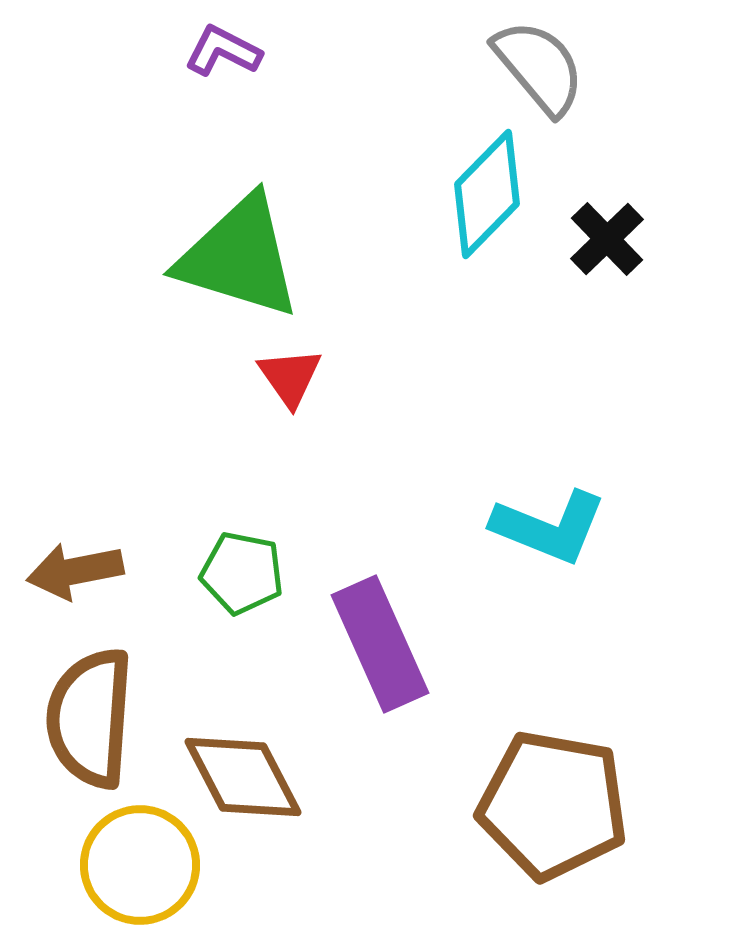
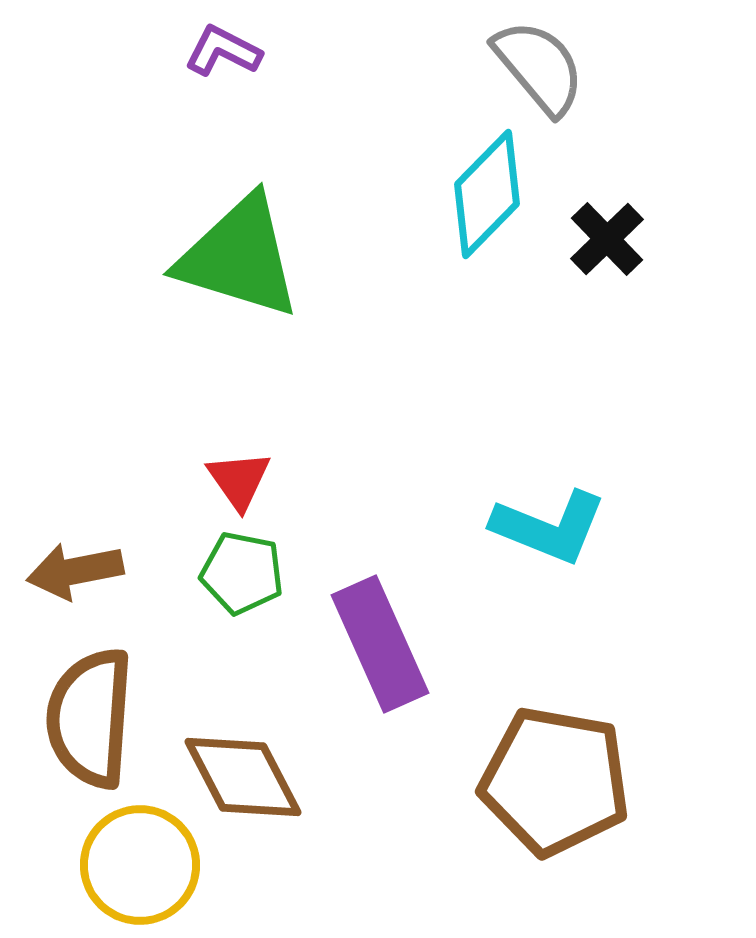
red triangle: moved 51 px left, 103 px down
brown pentagon: moved 2 px right, 24 px up
